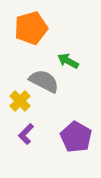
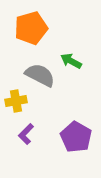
green arrow: moved 3 px right
gray semicircle: moved 4 px left, 6 px up
yellow cross: moved 4 px left; rotated 35 degrees clockwise
